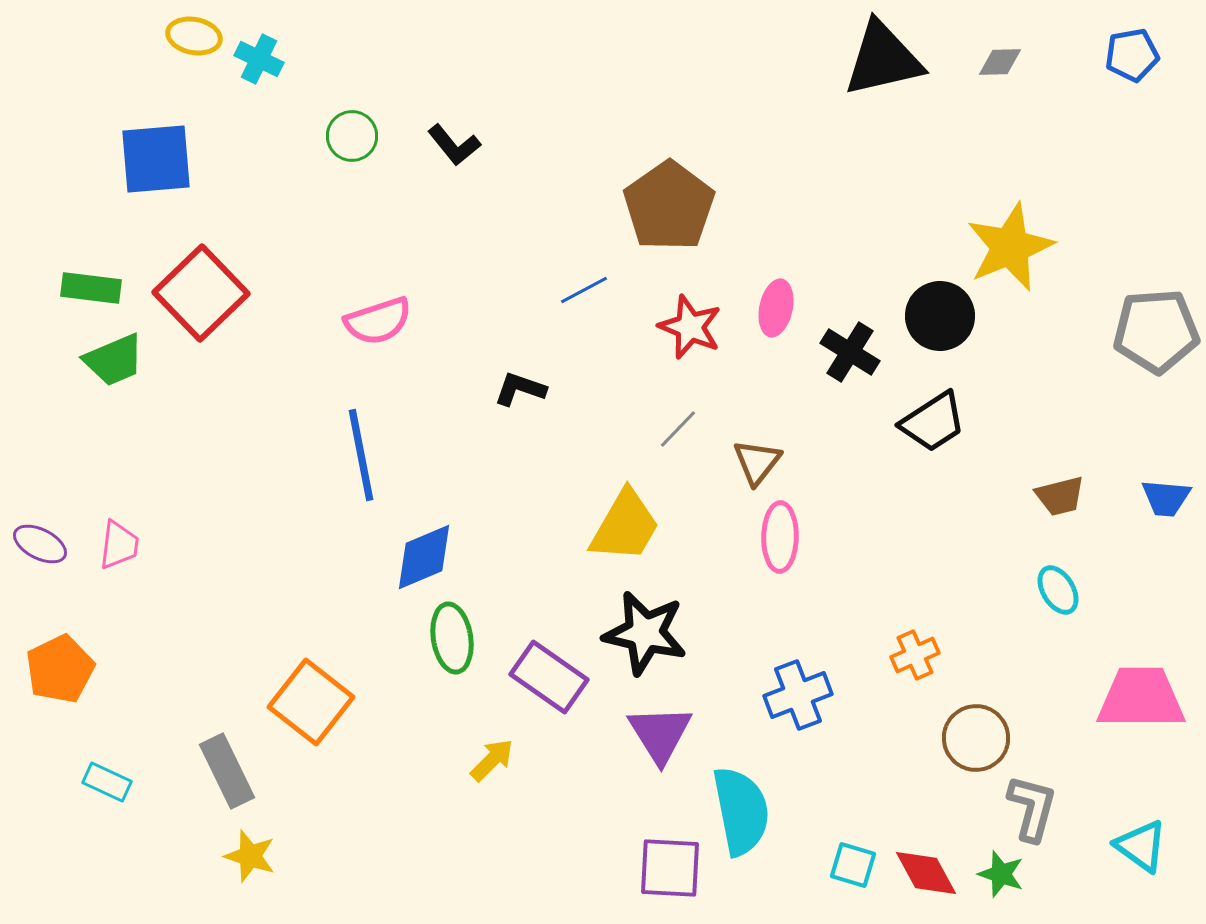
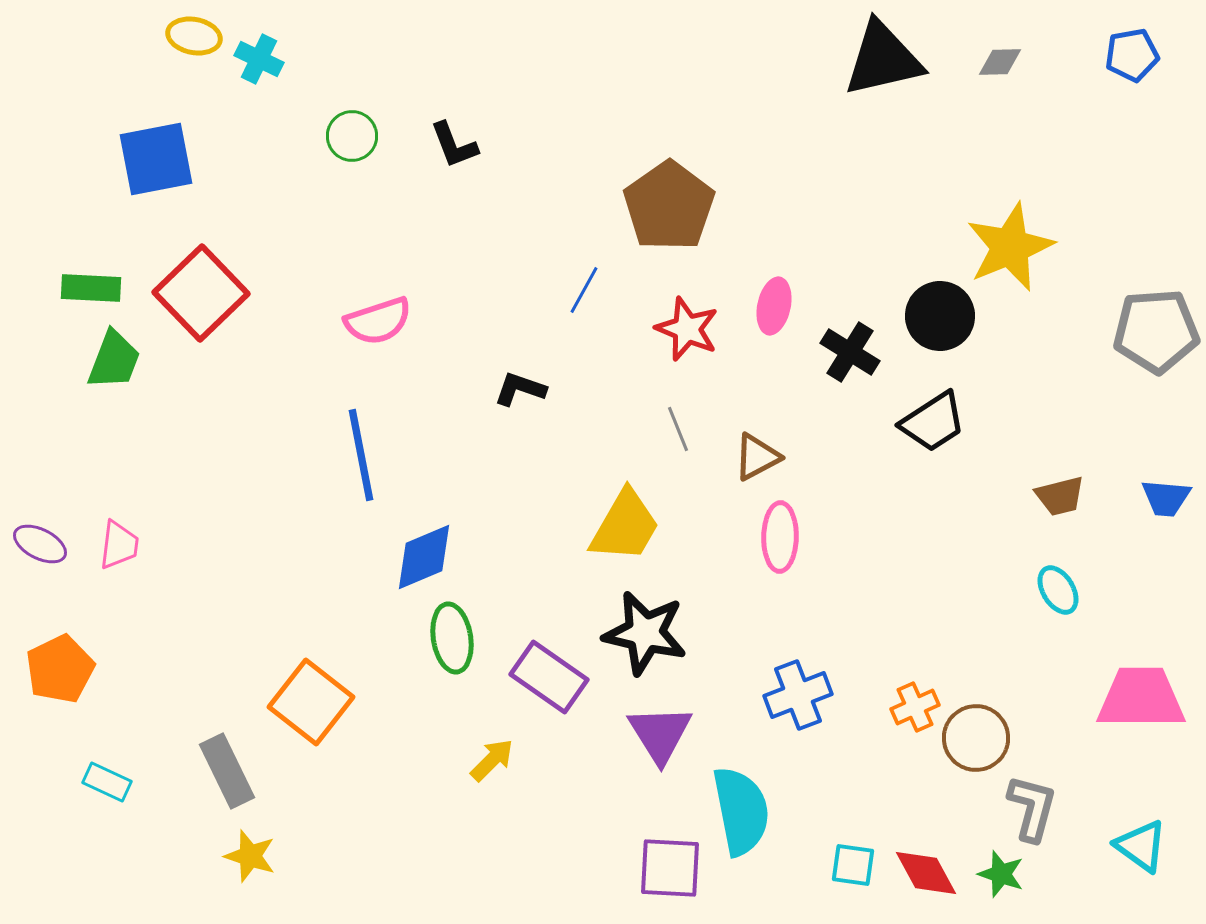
black L-shape at (454, 145): rotated 18 degrees clockwise
blue square at (156, 159): rotated 6 degrees counterclockwise
green rectangle at (91, 288): rotated 4 degrees counterclockwise
blue line at (584, 290): rotated 33 degrees counterclockwise
pink ellipse at (776, 308): moved 2 px left, 2 px up
red star at (690, 327): moved 3 px left, 2 px down
green trapezoid at (114, 360): rotated 46 degrees counterclockwise
gray line at (678, 429): rotated 66 degrees counterclockwise
brown triangle at (757, 462): moved 5 px up; rotated 24 degrees clockwise
orange cross at (915, 655): moved 52 px down
cyan square at (853, 865): rotated 9 degrees counterclockwise
